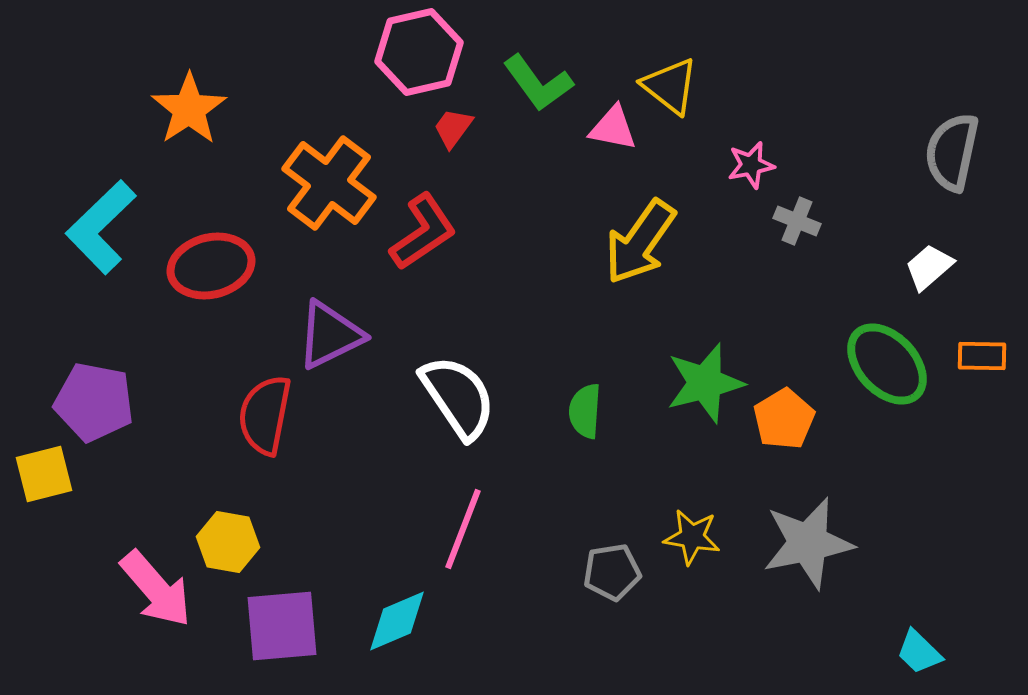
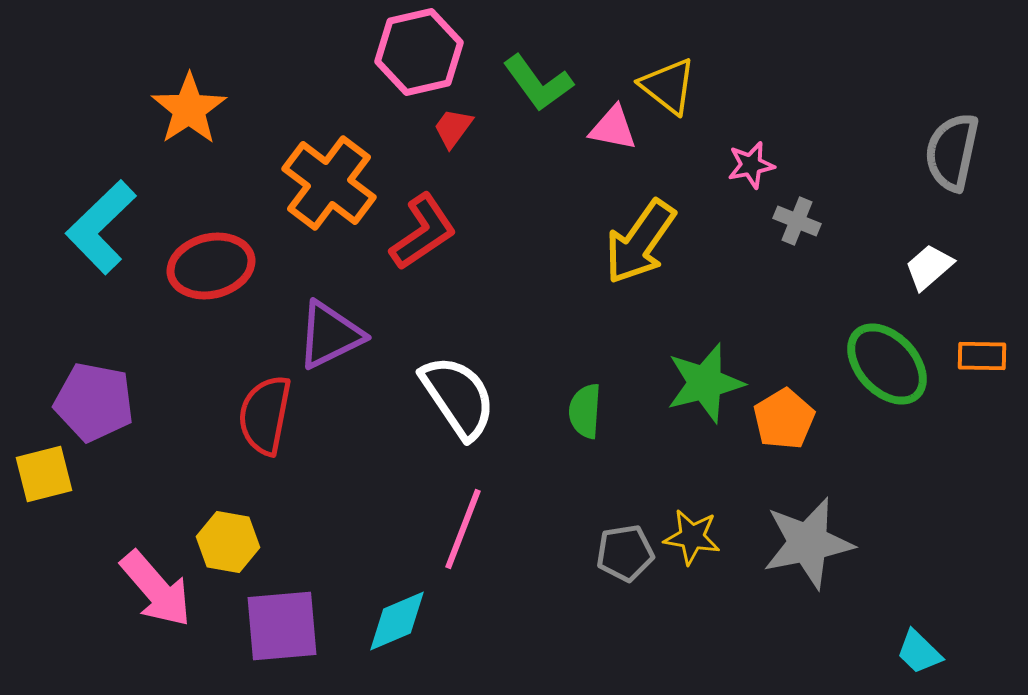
yellow triangle: moved 2 px left
gray pentagon: moved 13 px right, 19 px up
